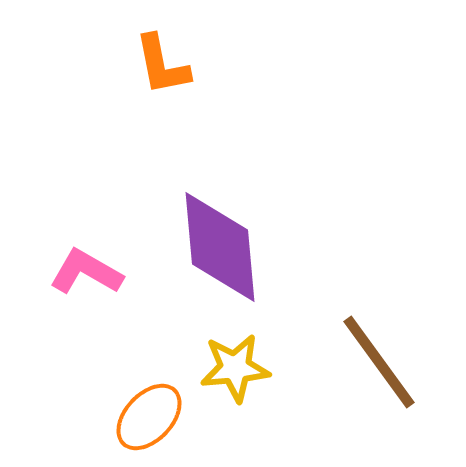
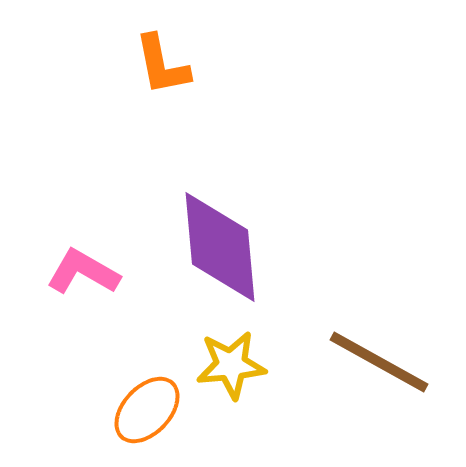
pink L-shape: moved 3 px left
brown line: rotated 25 degrees counterclockwise
yellow star: moved 4 px left, 3 px up
orange ellipse: moved 2 px left, 7 px up
